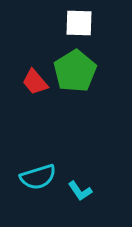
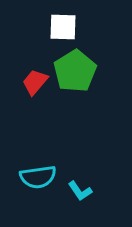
white square: moved 16 px left, 4 px down
red trapezoid: rotated 80 degrees clockwise
cyan semicircle: rotated 9 degrees clockwise
